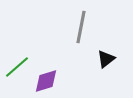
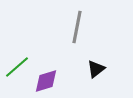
gray line: moved 4 px left
black triangle: moved 10 px left, 10 px down
